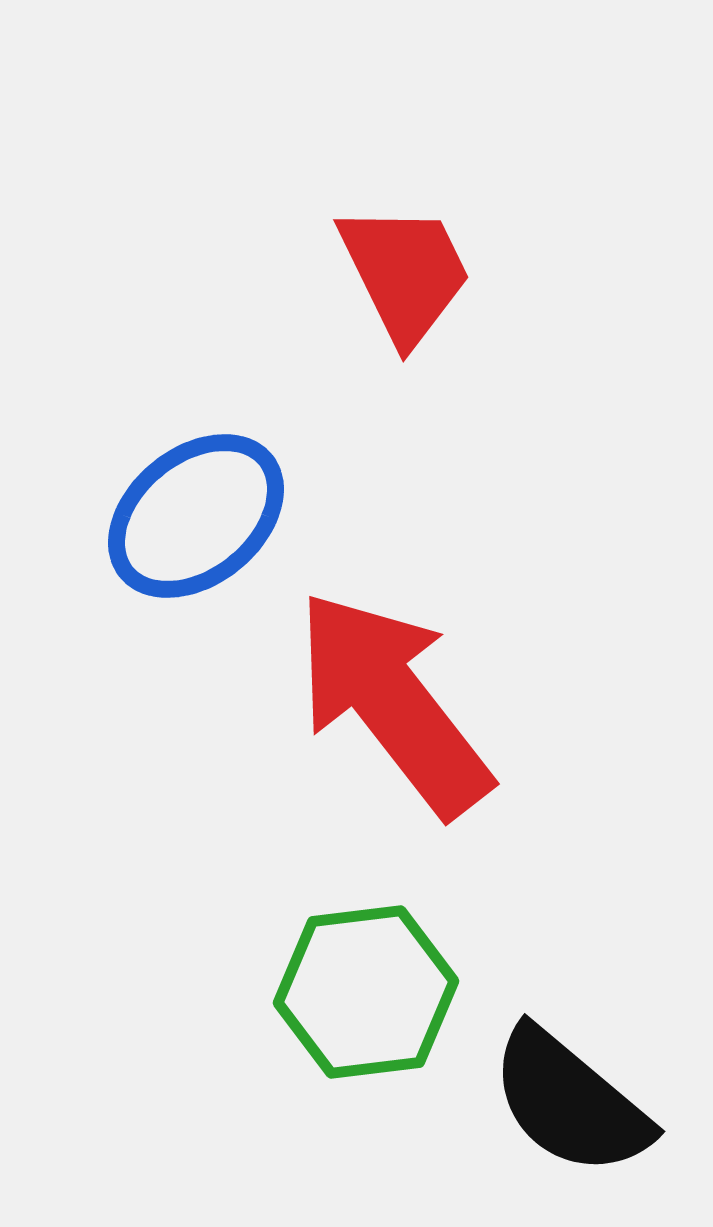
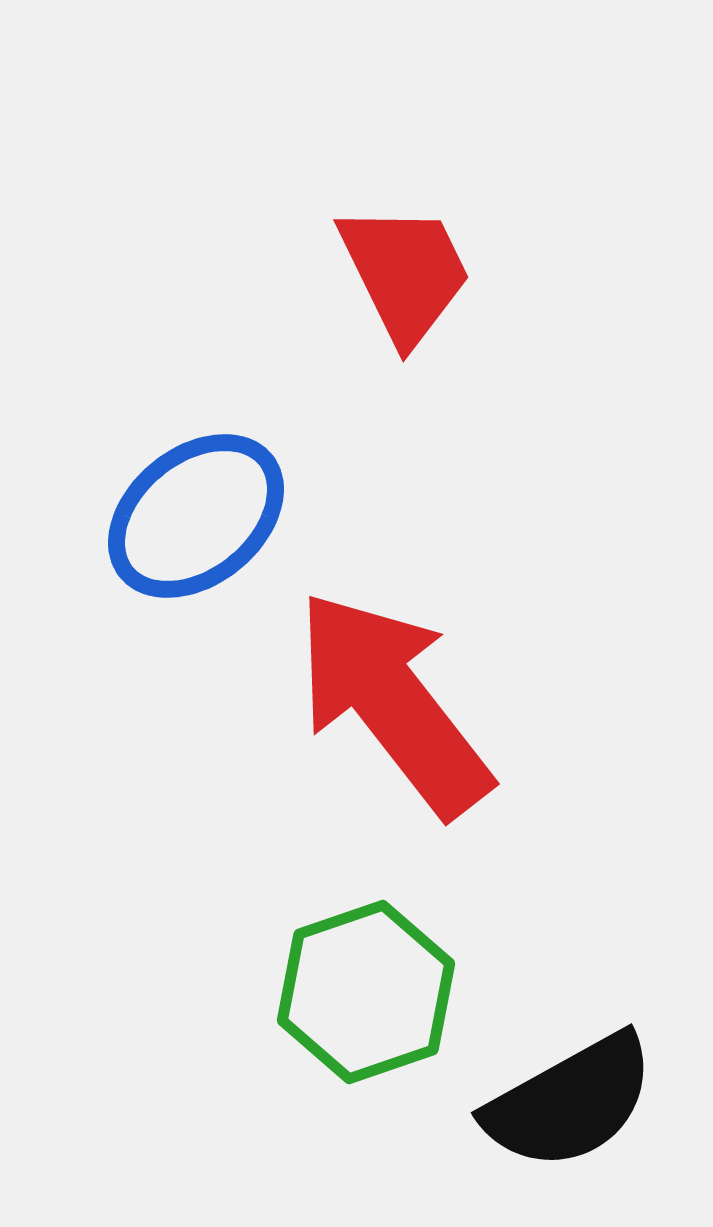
green hexagon: rotated 12 degrees counterclockwise
black semicircle: rotated 69 degrees counterclockwise
